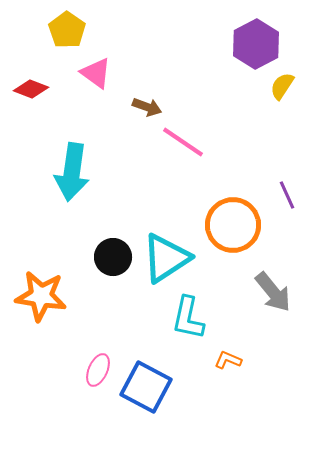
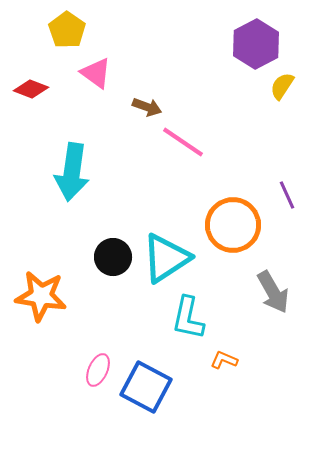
gray arrow: rotated 9 degrees clockwise
orange L-shape: moved 4 px left
